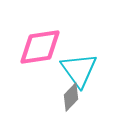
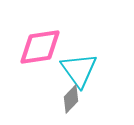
gray diamond: moved 2 px down
